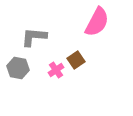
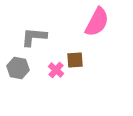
brown square: moved 1 px left; rotated 30 degrees clockwise
pink cross: rotated 14 degrees counterclockwise
